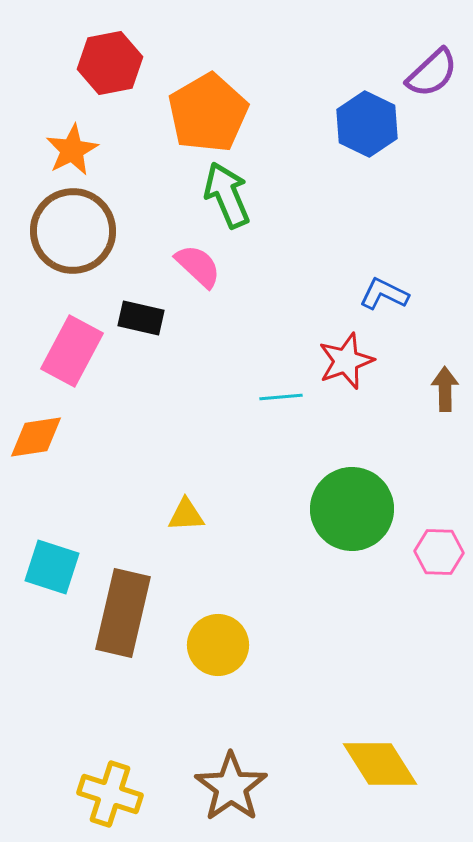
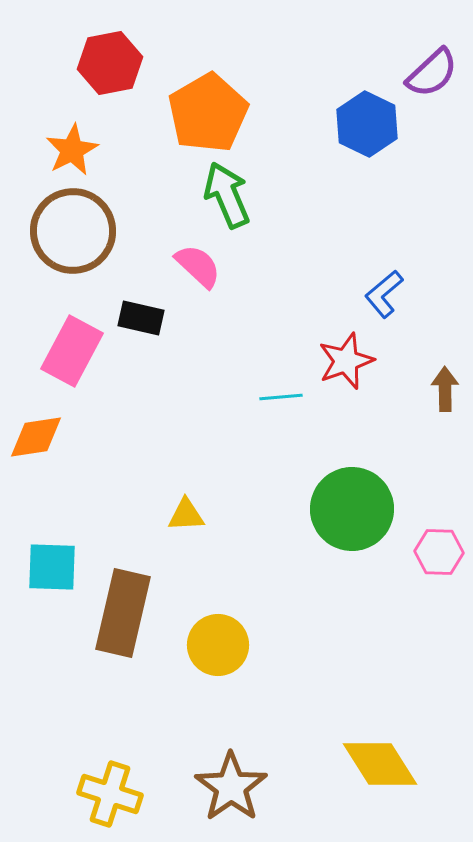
blue L-shape: rotated 66 degrees counterclockwise
cyan square: rotated 16 degrees counterclockwise
